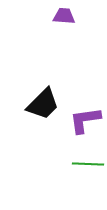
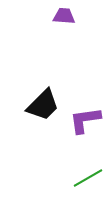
black trapezoid: moved 1 px down
green line: moved 14 px down; rotated 32 degrees counterclockwise
